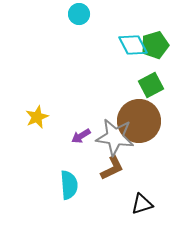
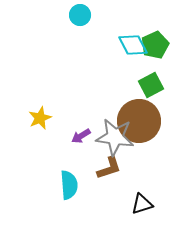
cyan circle: moved 1 px right, 1 px down
green pentagon: rotated 8 degrees counterclockwise
yellow star: moved 3 px right, 1 px down
brown L-shape: moved 3 px left; rotated 8 degrees clockwise
